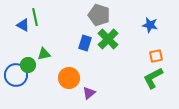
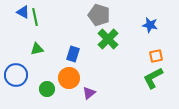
blue triangle: moved 13 px up
blue rectangle: moved 12 px left, 11 px down
green triangle: moved 7 px left, 5 px up
green circle: moved 19 px right, 24 px down
